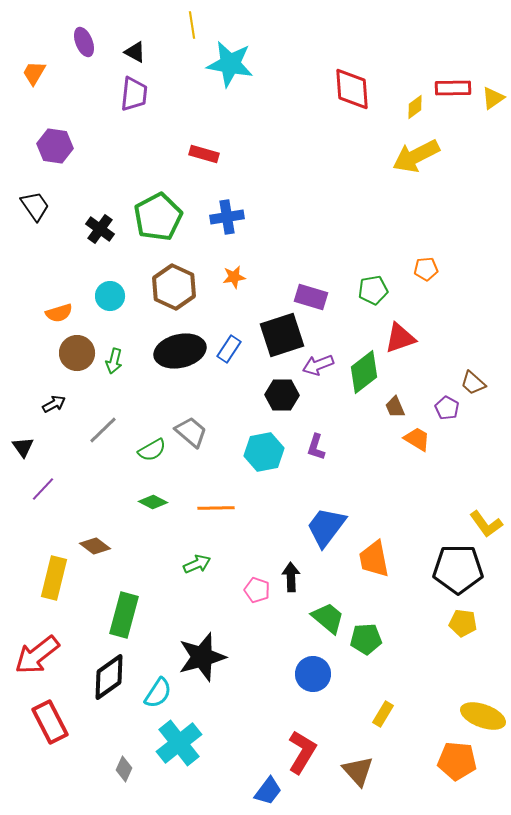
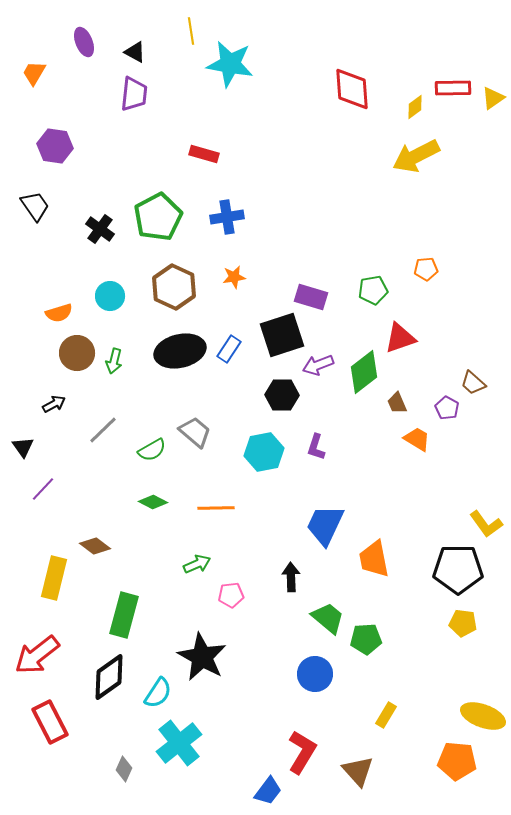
yellow line at (192, 25): moved 1 px left, 6 px down
brown trapezoid at (395, 407): moved 2 px right, 4 px up
gray trapezoid at (191, 432): moved 4 px right
blue trapezoid at (326, 527): moved 1 px left, 2 px up; rotated 12 degrees counterclockwise
pink pentagon at (257, 590): moved 26 px left, 5 px down; rotated 25 degrees counterclockwise
black star at (202, 657): rotated 27 degrees counterclockwise
blue circle at (313, 674): moved 2 px right
yellow rectangle at (383, 714): moved 3 px right, 1 px down
